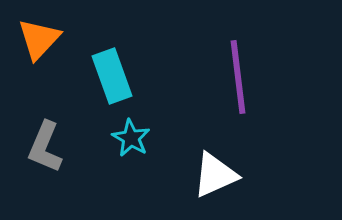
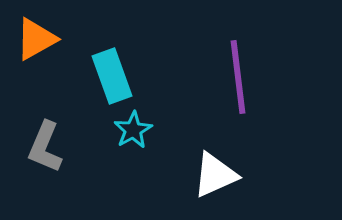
orange triangle: moved 3 px left; rotated 18 degrees clockwise
cyan star: moved 2 px right, 8 px up; rotated 12 degrees clockwise
